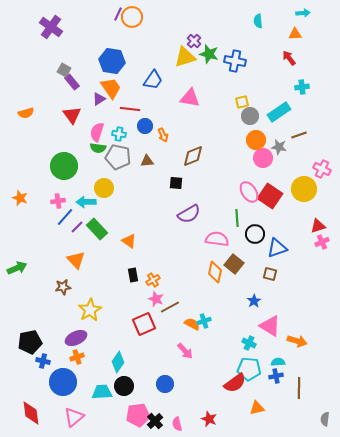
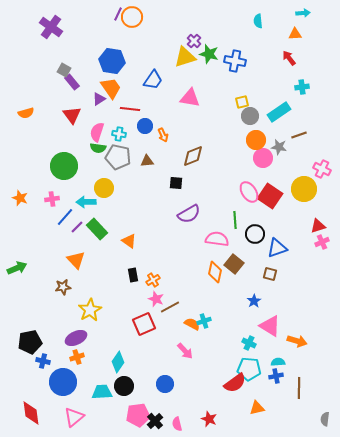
pink cross at (58, 201): moved 6 px left, 2 px up
green line at (237, 218): moved 2 px left, 2 px down
